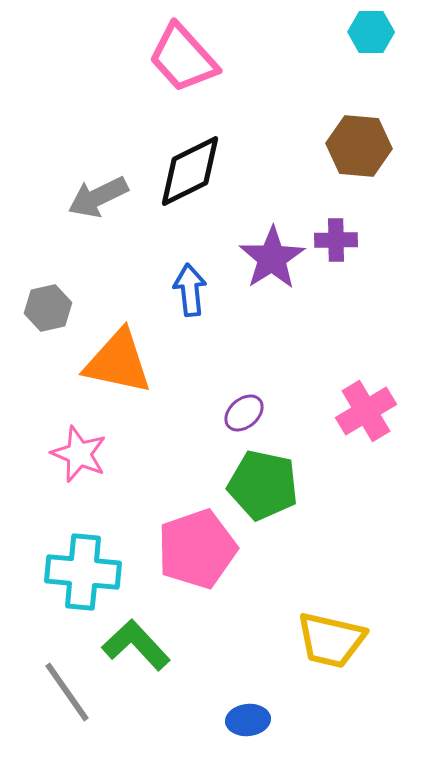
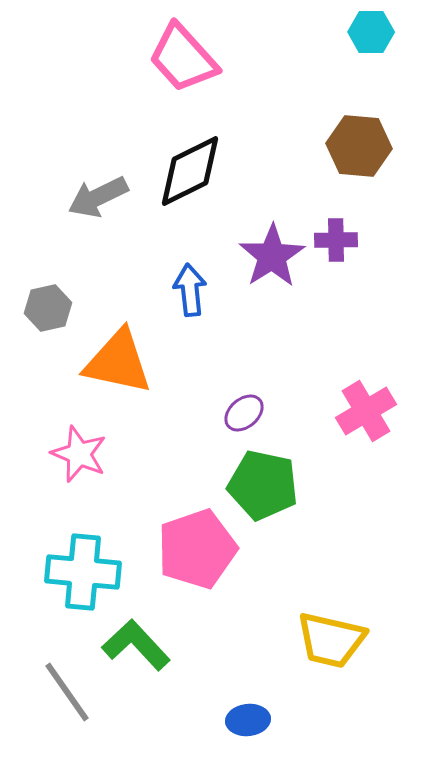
purple star: moved 2 px up
